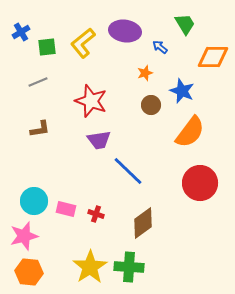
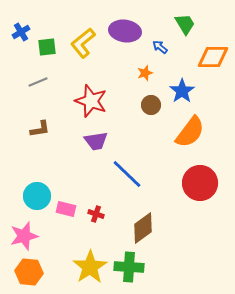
blue star: rotated 15 degrees clockwise
purple trapezoid: moved 3 px left, 1 px down
blue line: moved 1 px left, 3 px down
cyan circle: moved 3 px right, 5 px up
brown diamond: moved 5 px down
